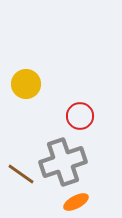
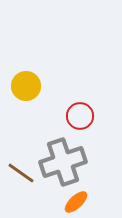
yellow circle: moved 2 px down
brown line: moved 1 px up
orange ellipse: rotated 15 degrees counterclockwise
